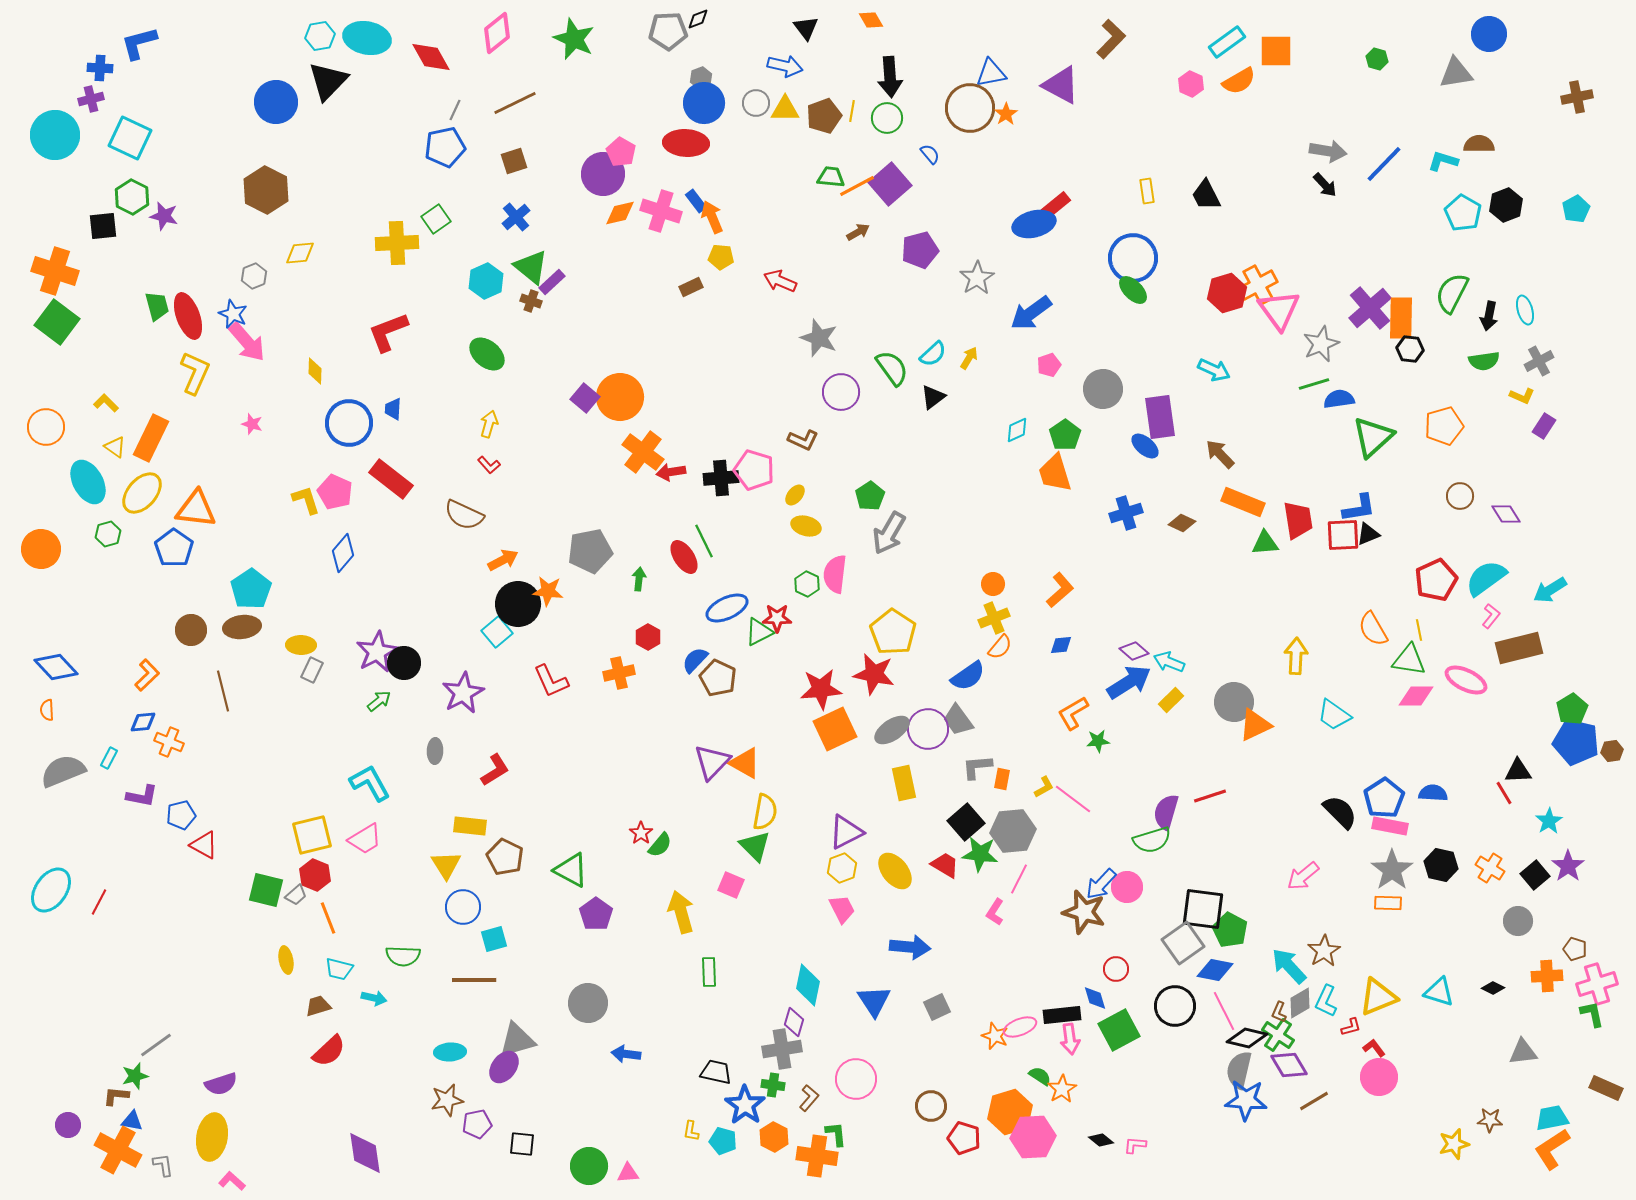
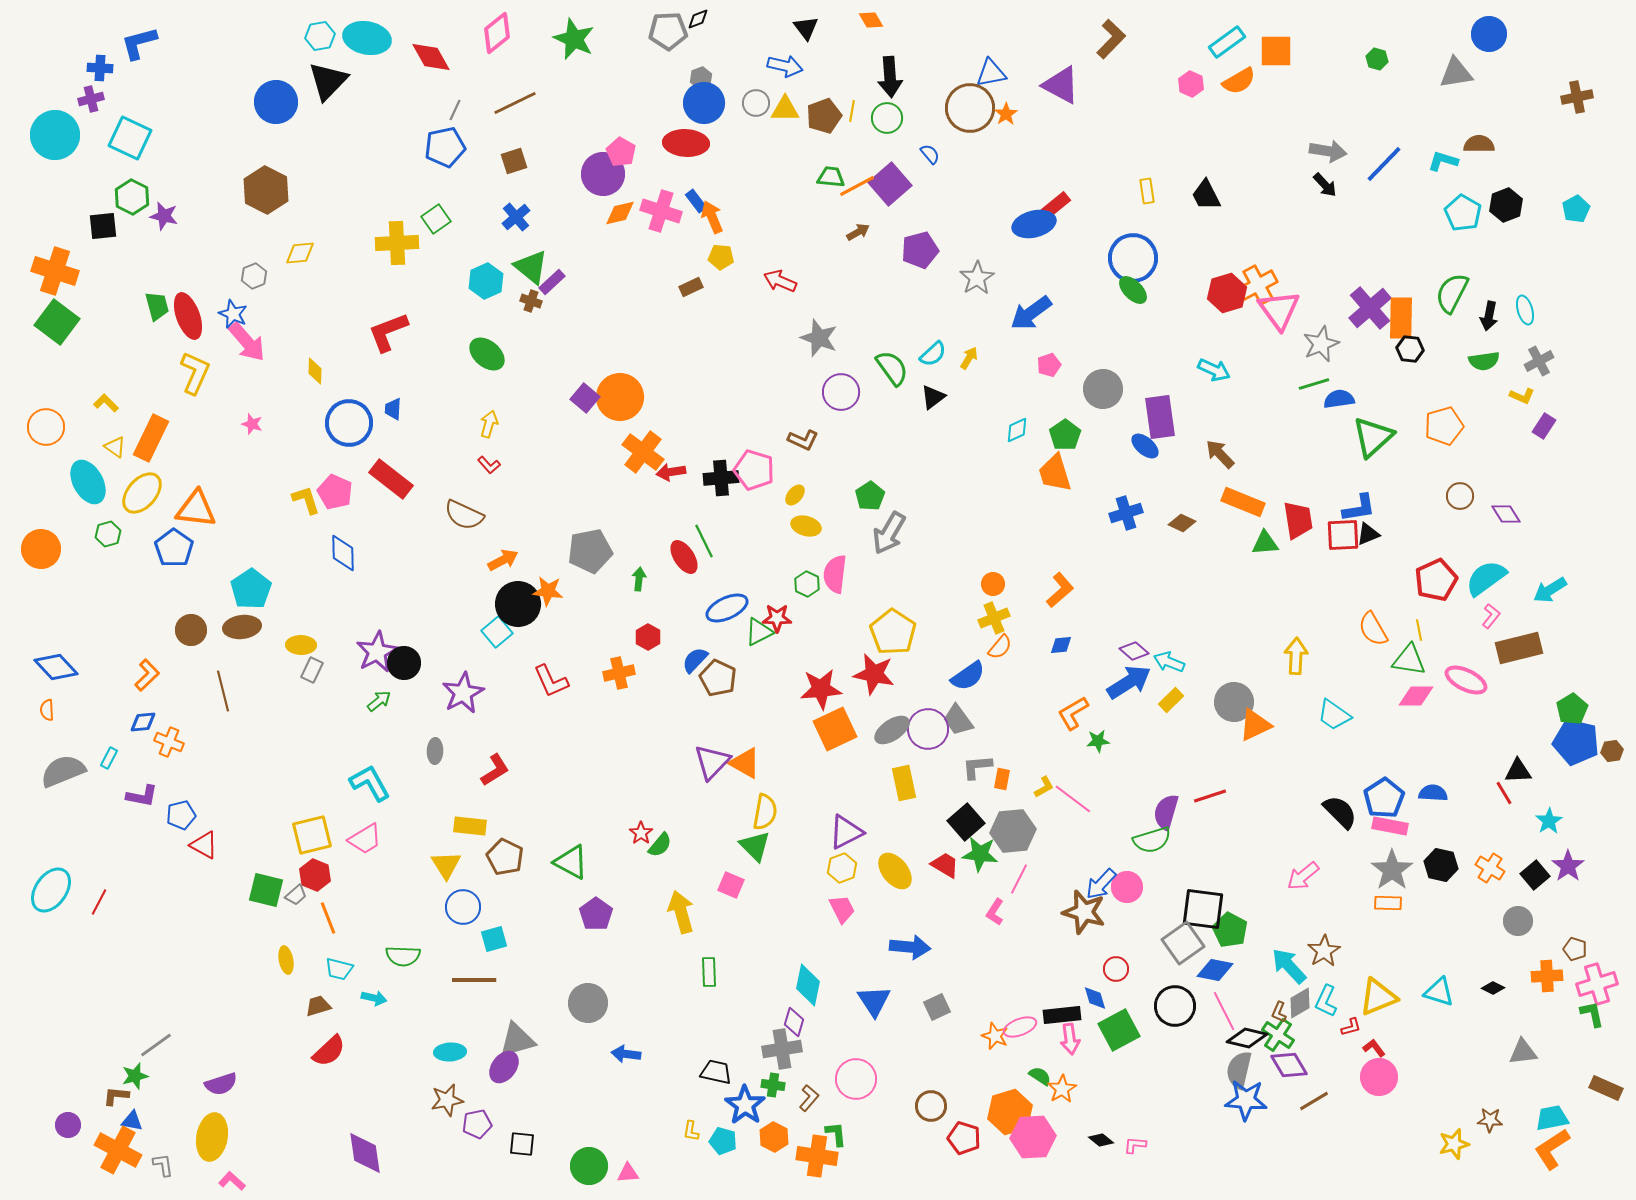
blue diamond at (343, 553): rotated 42 degrees counterclockwise
green triangle at (571, 870): moved 8 px up
